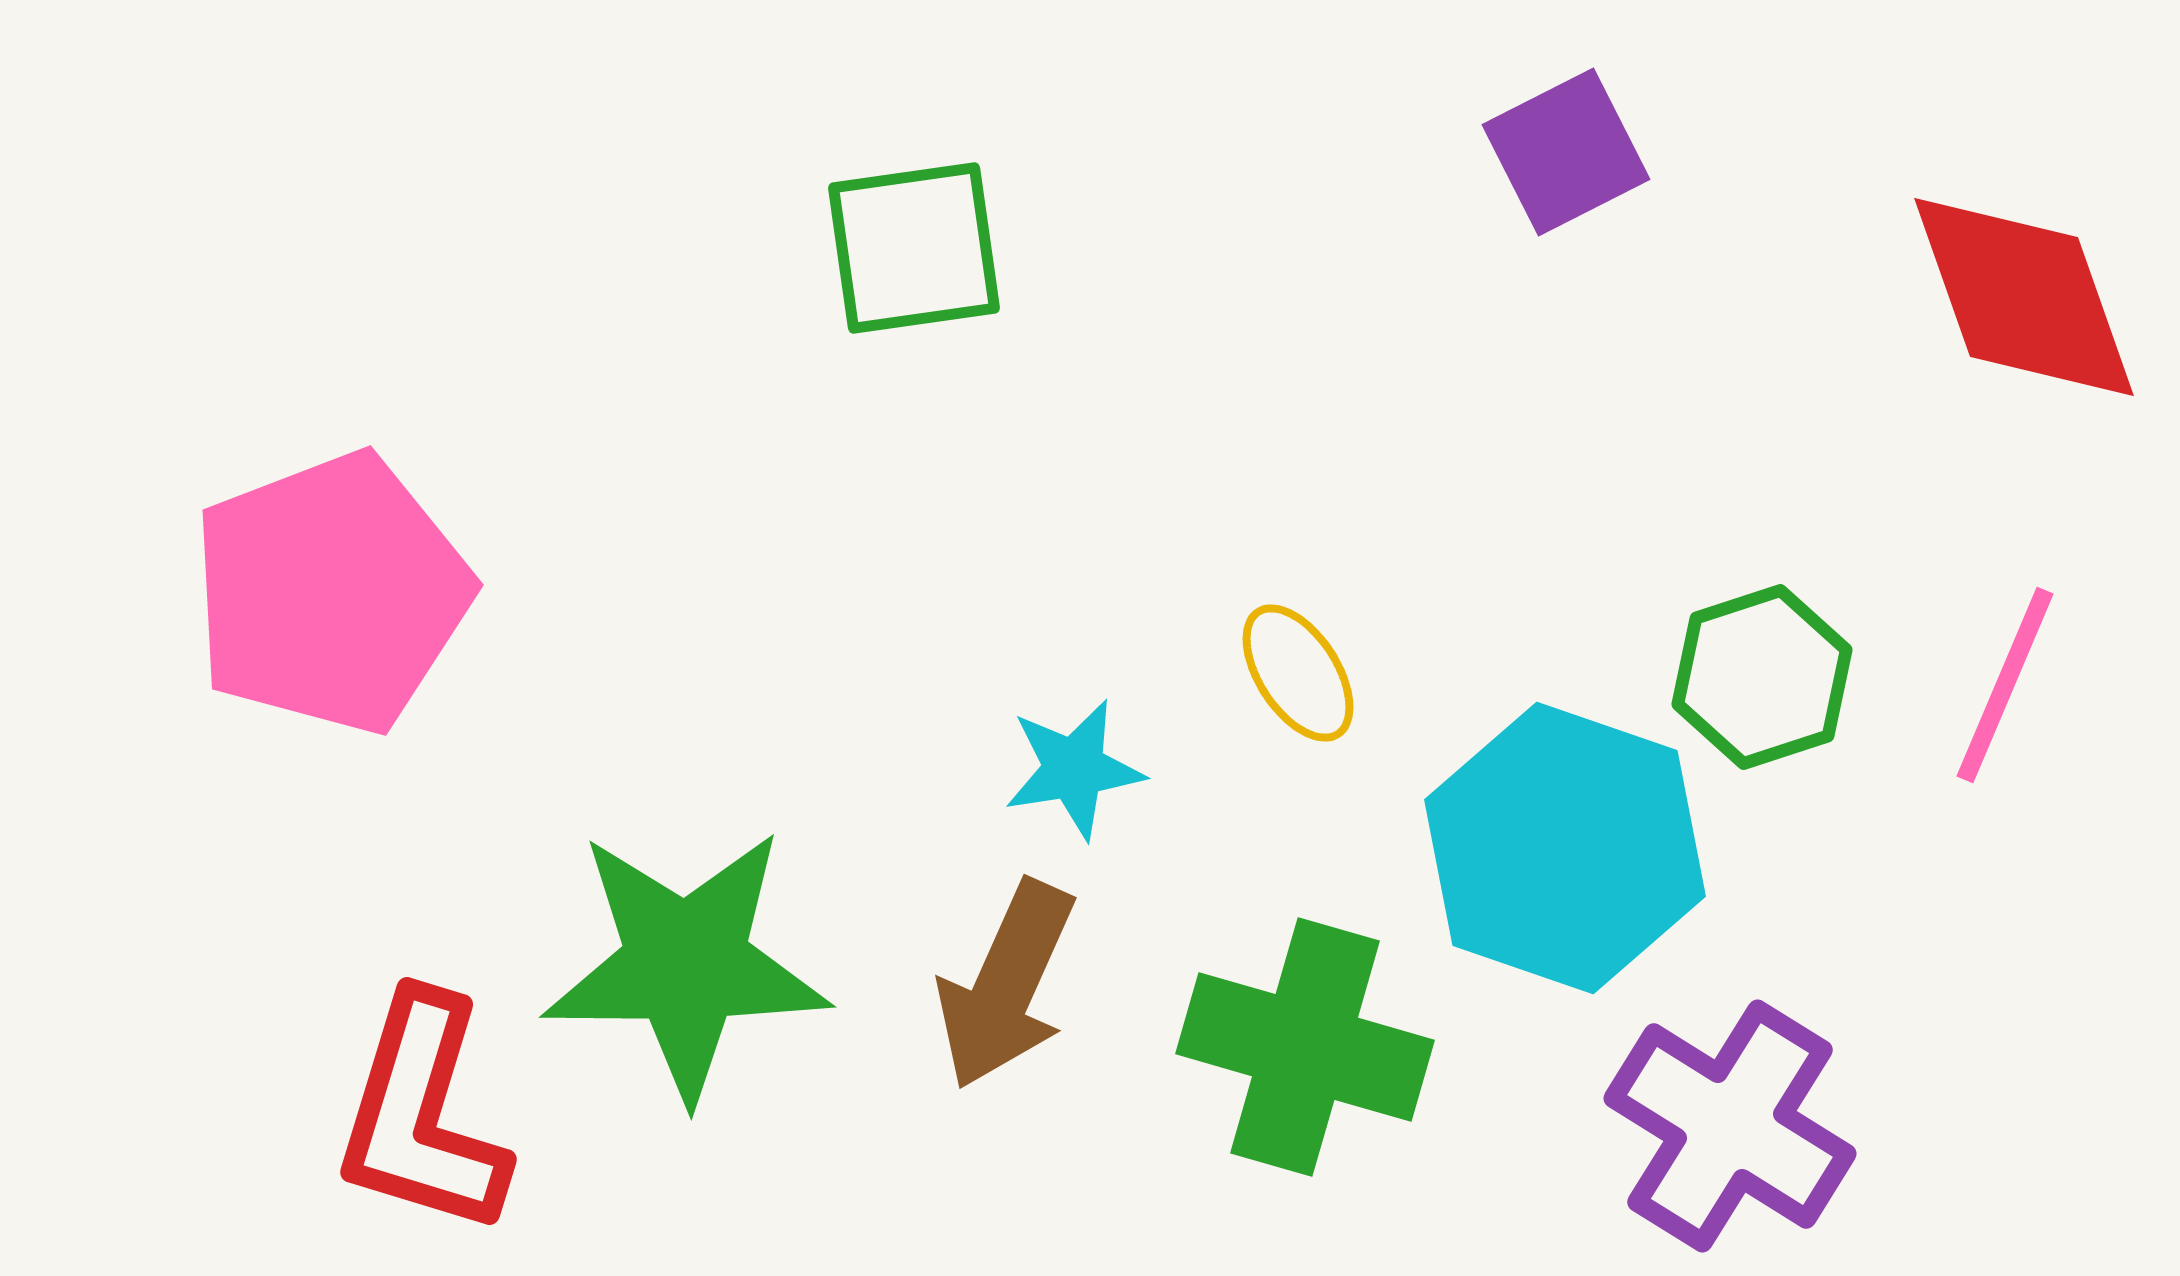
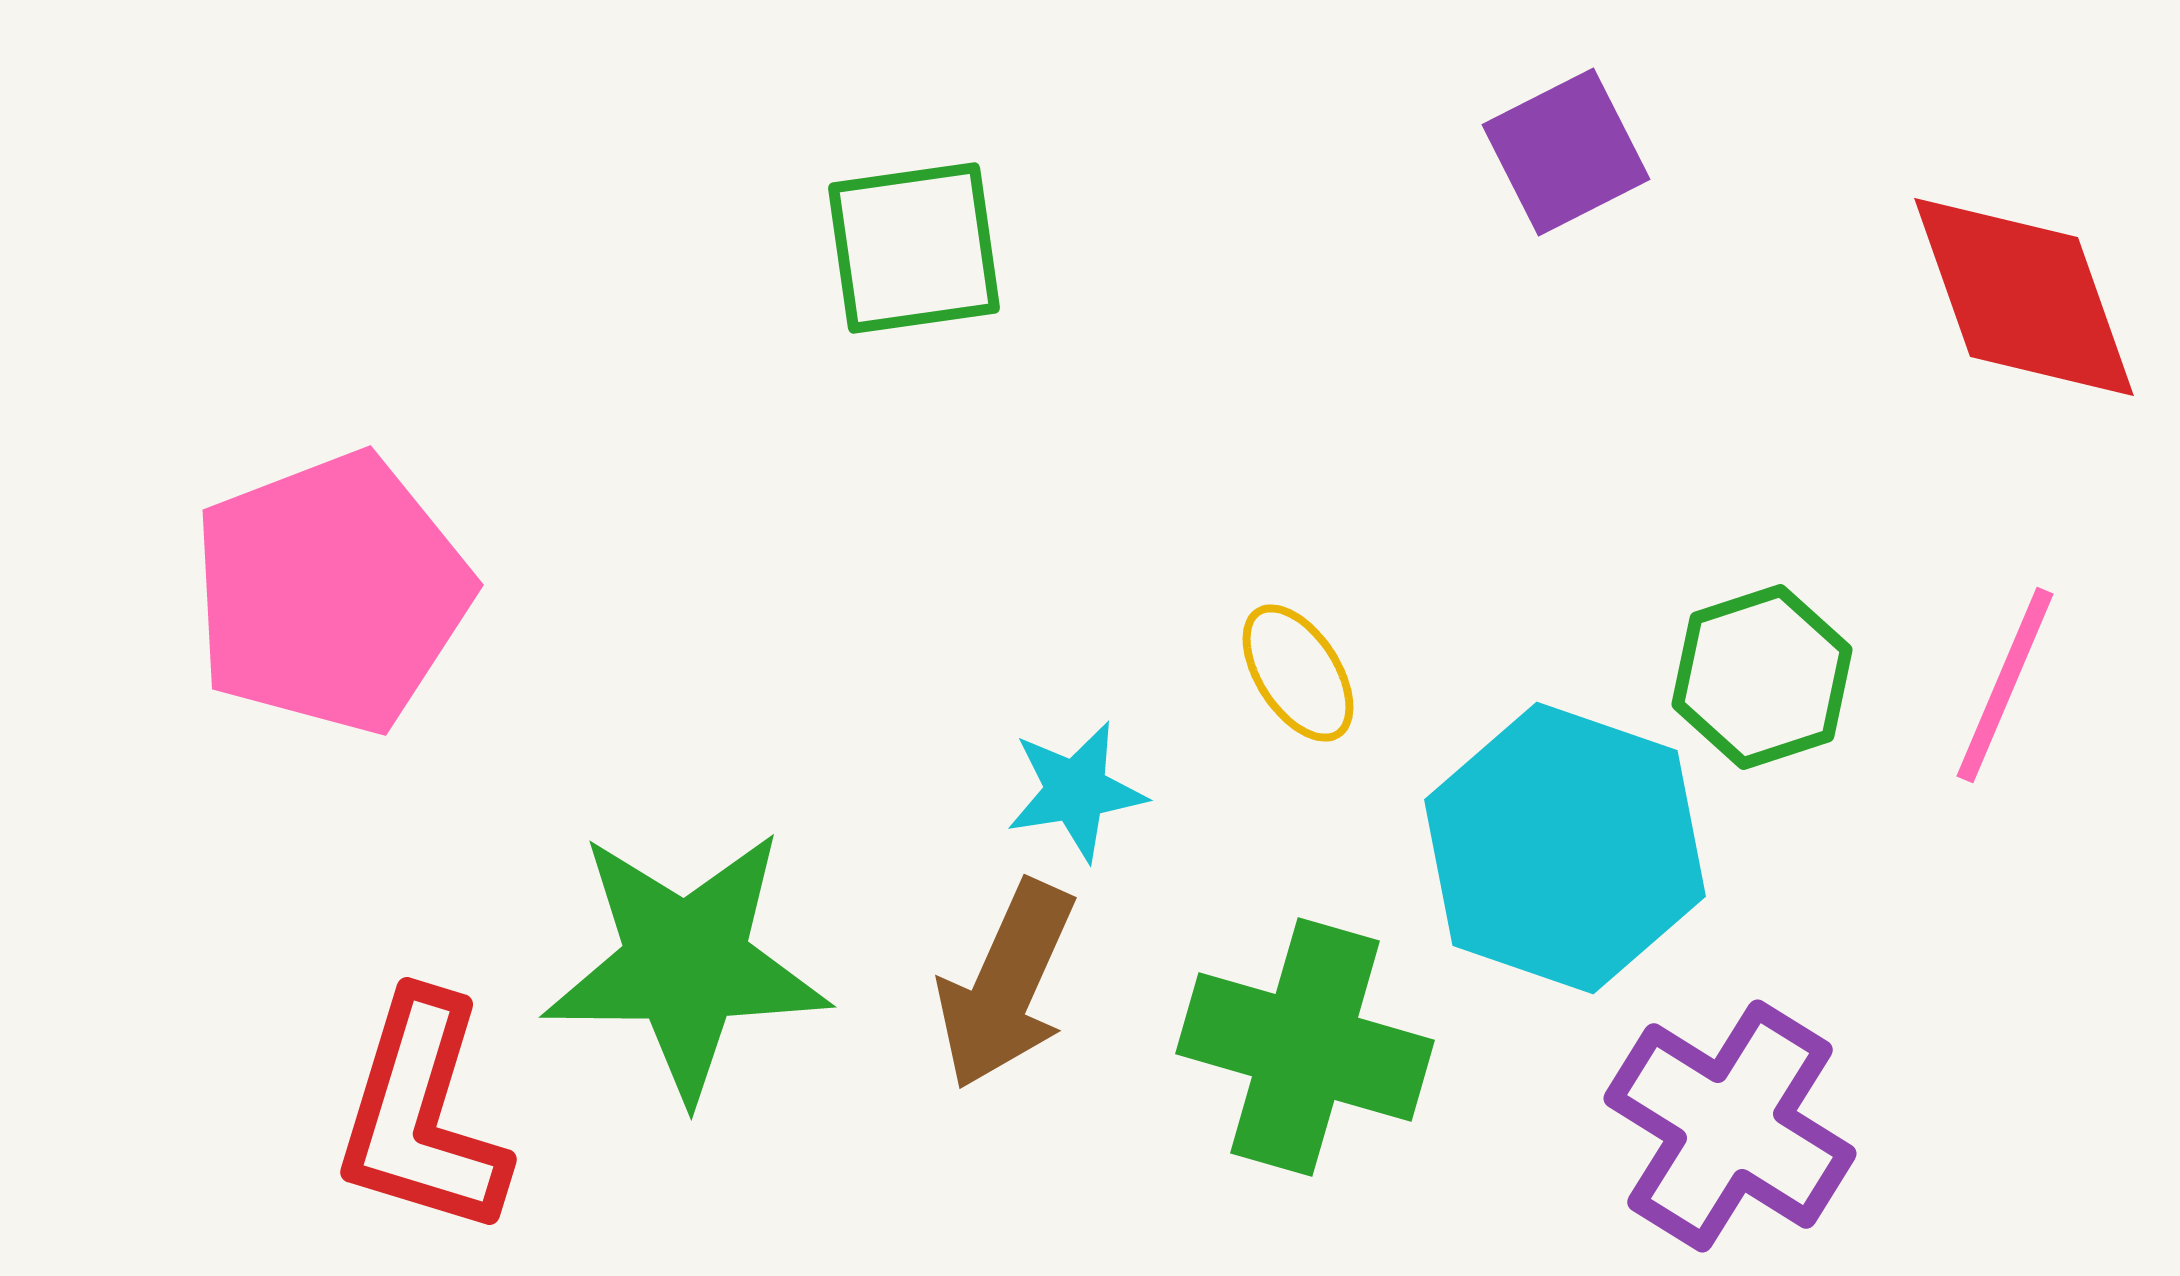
cyan star: moved 2 px right, 22 px down
